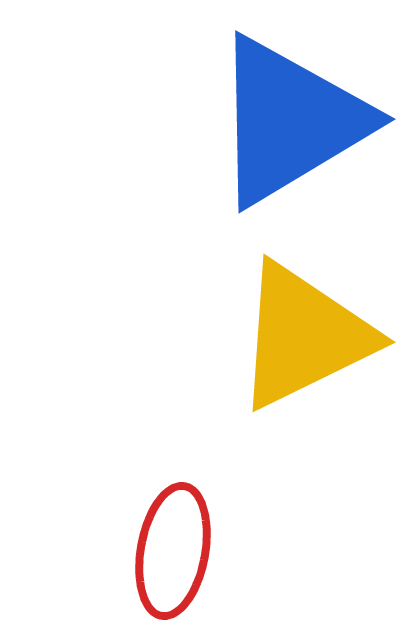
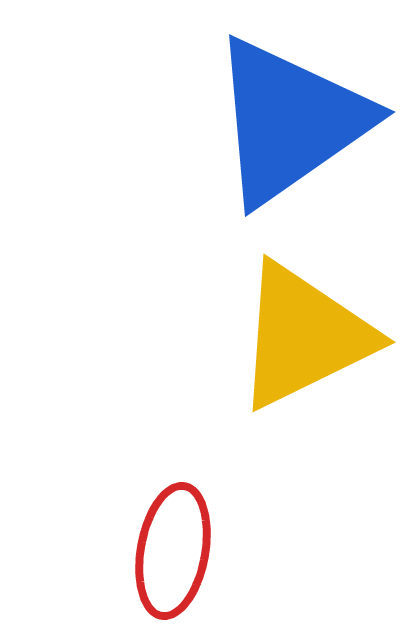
blue triangle: rotated 4 degrees counterclockwise
